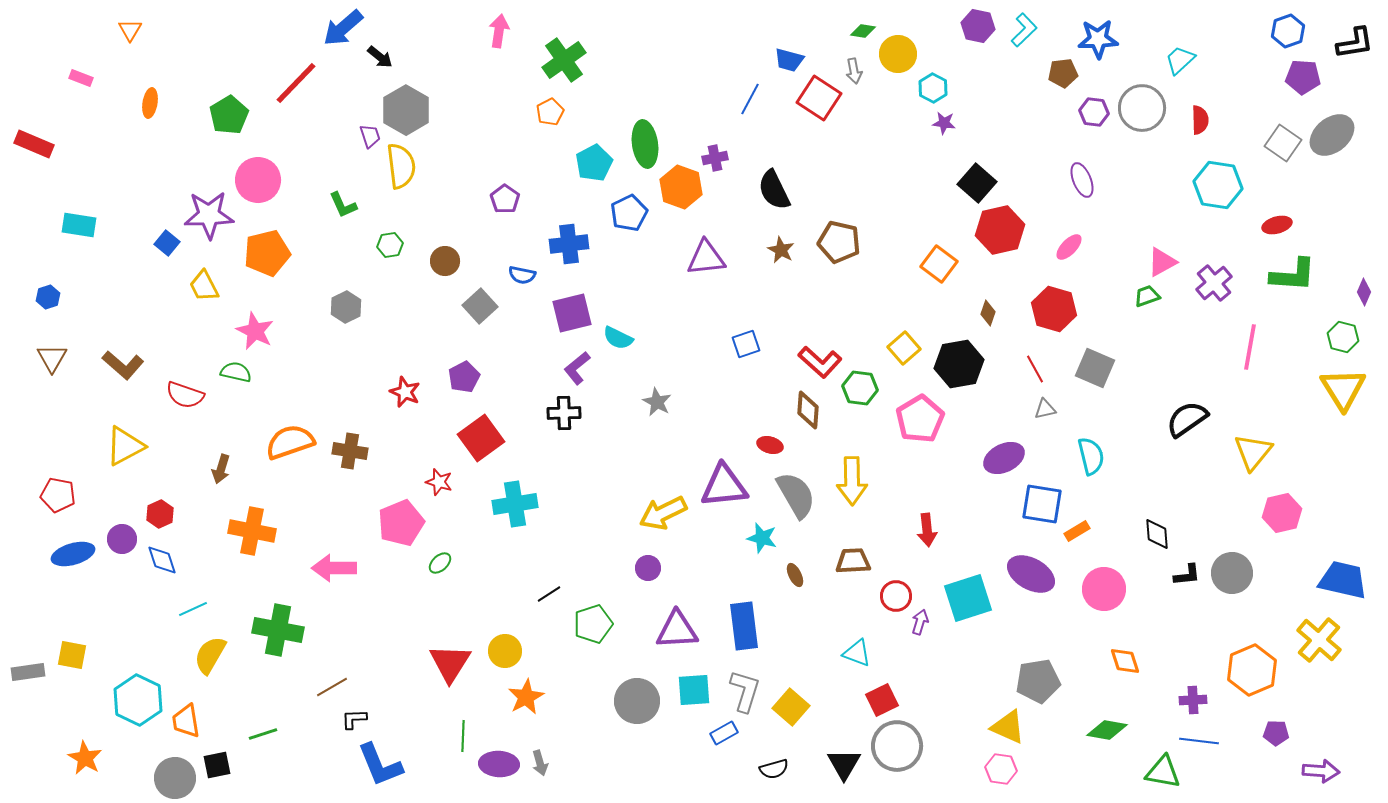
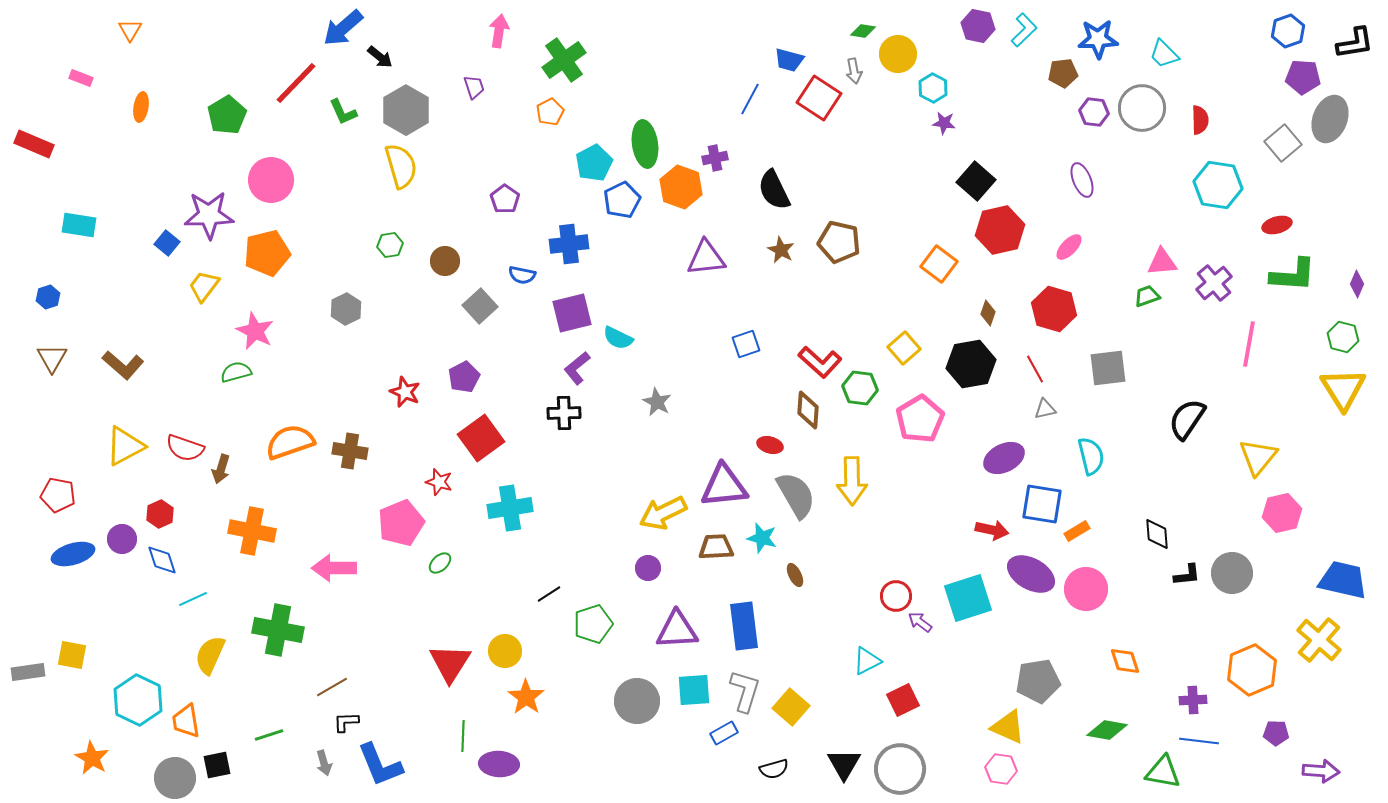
cyan trapezoid at (1180, 60): moved 16 px left, 6 px up; rotated 92 degrees counterclockwise
orange ellipse at (150, 103): moved 9 px left, 4 px down
green pentagon at (229, 115): moved 2 px left
gray ellipse at (1332, 135): moved 2 px left, 16 px up; rotated 30 degrees counterclockwise
purple trapezoid at (370, 136): moved 104 px right, 49 px up
gray square at (1283, 143): rotated 15 degrees clockwise
yellow semicircle at (401, 166): rotated 9 degrees counterclockwise
pink circle at (258, 180): moved 13 px right
black square at (977, 183): moved 1 px left, 2 px up
green L-shape at (343, 205): moved 93 px up
blue pentagon at (629, 213): moved 7 px left, 13 px up
pink triangle at (1162, 262): rotated 24 degrees clockwise
yellow trapezoid at (204, 286): rotated 64 degrees clockwise
purple diamond at (1364, 292): moved 7 px left, 8 px up
gray hexagon at (346, 307): moved 2 px down
pink line at (1250, 347): moved 1 px left, 3 px up
black hexagon at (959, 364): moved 12 px right
gray square at (1095, 368): moved 13 px right; rotated 30 degrees counterclockwise
green semicircle at (236, 372): rotated 28 degrees counterclockwise
red semicircle at (185, 395): moved 53 px down
black semicircle at (1187, 419): rotated 21 degrees counterclockwise
yellow triangle at (1253, 452): moved 5 px right, 5 px down
cyan cross at (515, 504): moved 5 px left, 4 px down
red arrow at (927, 530): moved 65 px right; rotated 72 degrees counterclockwise
brown trapezoid at (853, 561): moved 137 px left, 14 px up
pink circle at (1104, 589): moved 18 px left
cyan line at (193, 609): moved 10 px up
purple arrow at (920, 622): rotated 70 degrees counterclockwise
cyan triangle at (857, 653): moved 10 px right, 8 px down; rotated 48 degrees counterclockwise
yellow semicircle at (210, 655): rotated 6 degrees counterclockwise
orange star at (526, 697): rotated 9 degrees counterclockwise
red square at (882, 700): moved 21 px right
black L-shape at (354, 719): moved 8 px left, 3 px down
green line at (263, 734): moved 6 px right, 1 px down
gray circle at (897, 746): moved 3 px right, 23 px down
orange star at (85, 758): moved 7 px right
gray arrow at (540, 763): moved 216 px left
